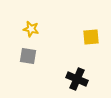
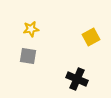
yellow star: rotated 21 degrees counterclockwise
yellow square: rotated 24 degrees counterclockwise
